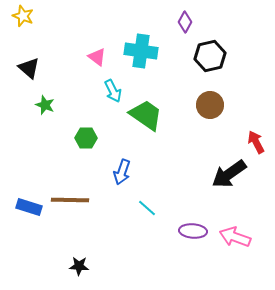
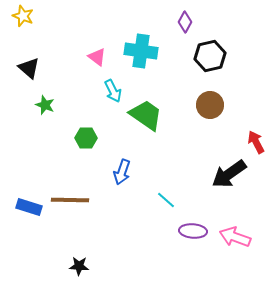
cyan line: moved 19 px right, 8 px up
